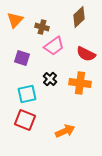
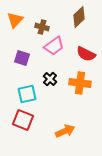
red square: moved 2 px left
